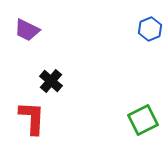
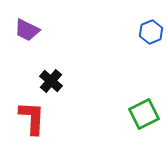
blue hexagon: moved 1 px right, 3 px down
green square: moved 1 px right, 6 px up
